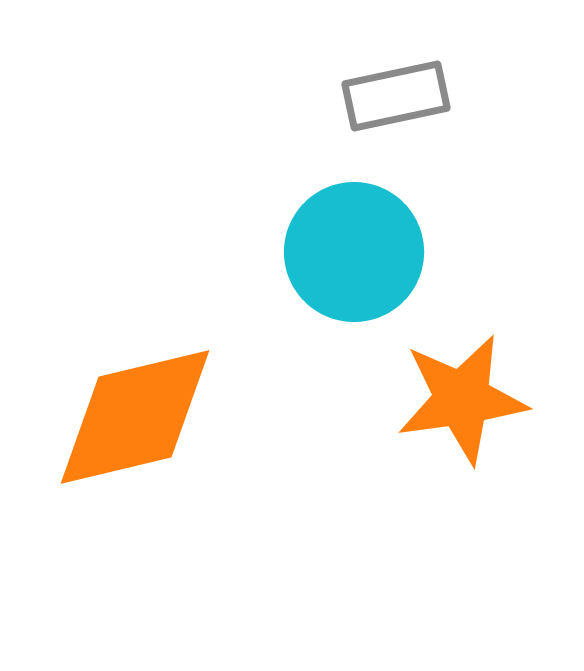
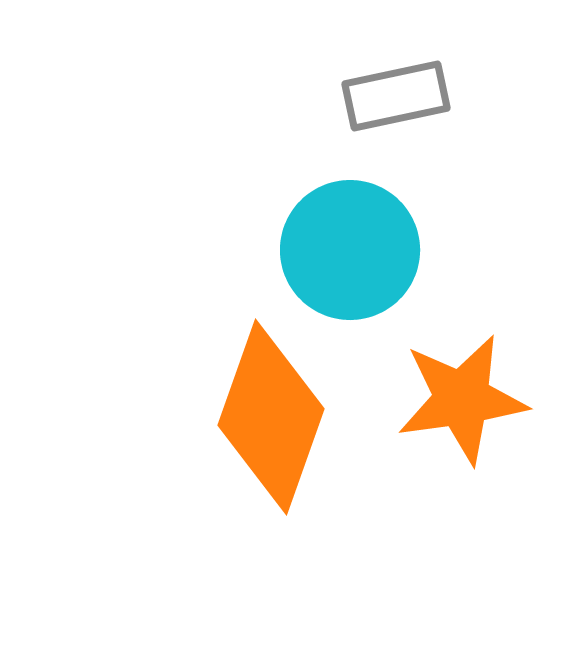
cyan circle: moved 4 px left, 2 px up
orange diamond: moved 136 px right; rotated 57 degrees counterclockwise
